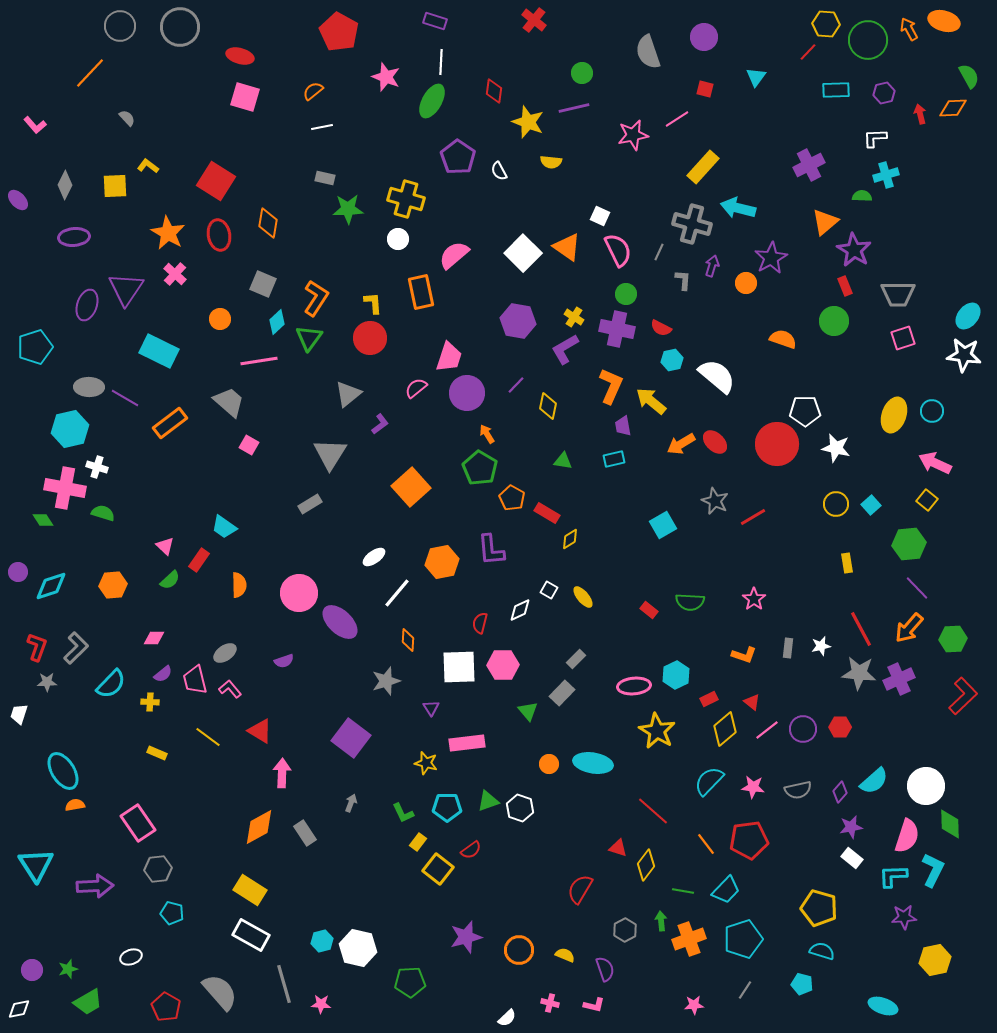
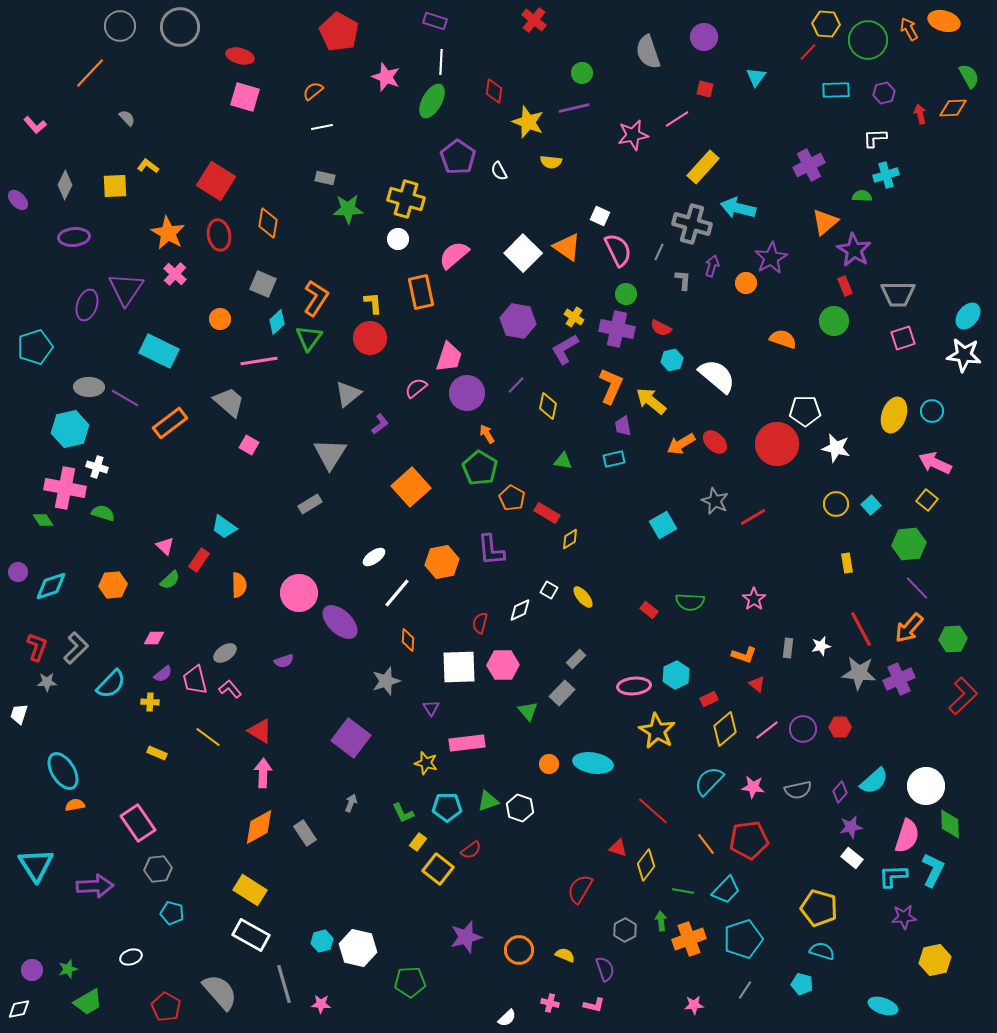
red triangle at (752, 702): moved 5 px right, 18 px up
pink arrow at (282, 773): moved 19 px left
